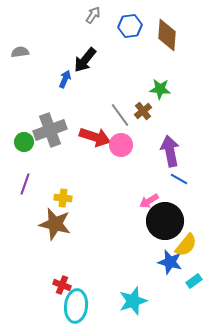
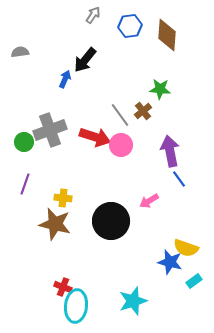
blue line: rotated 24 degrees clockwise
black circle: moved 54 px left
yellow semicircle: moved 3 px down; rotated 70 degrees clockwise
red cross: moved 1 px right, 2 px down
